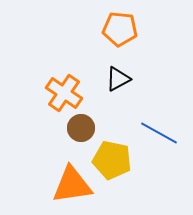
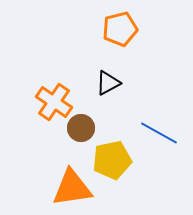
orange pentagon: rotated 20 degrees counterclockwise
black triangle: moved 10 px left, 4 px down
orange cross: moved 10 px left, 9 px down
yellow pentagon: rotated 24 degrees counterclockwise
orange triangle: moved 3 px down
